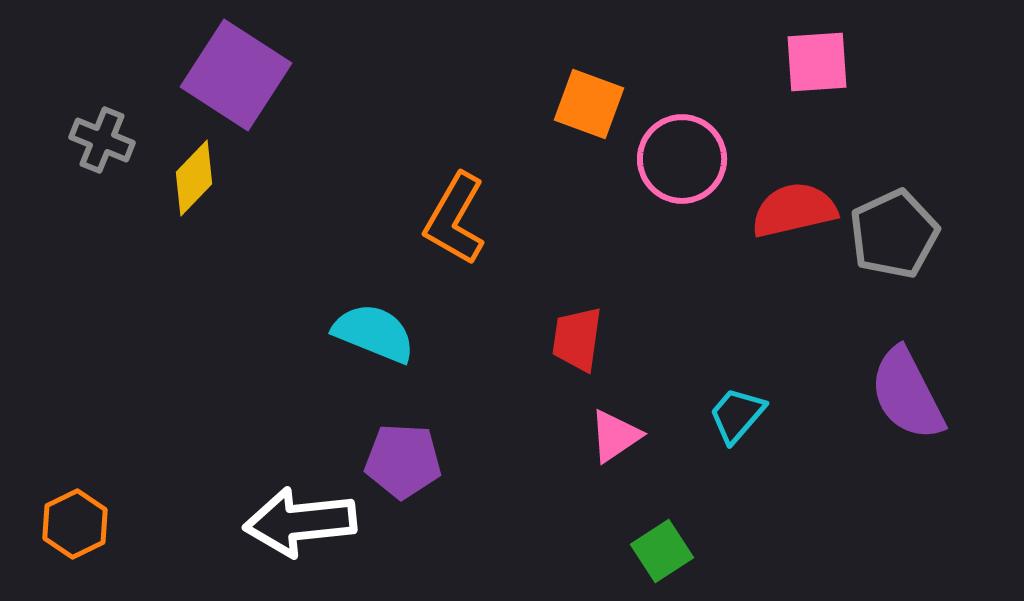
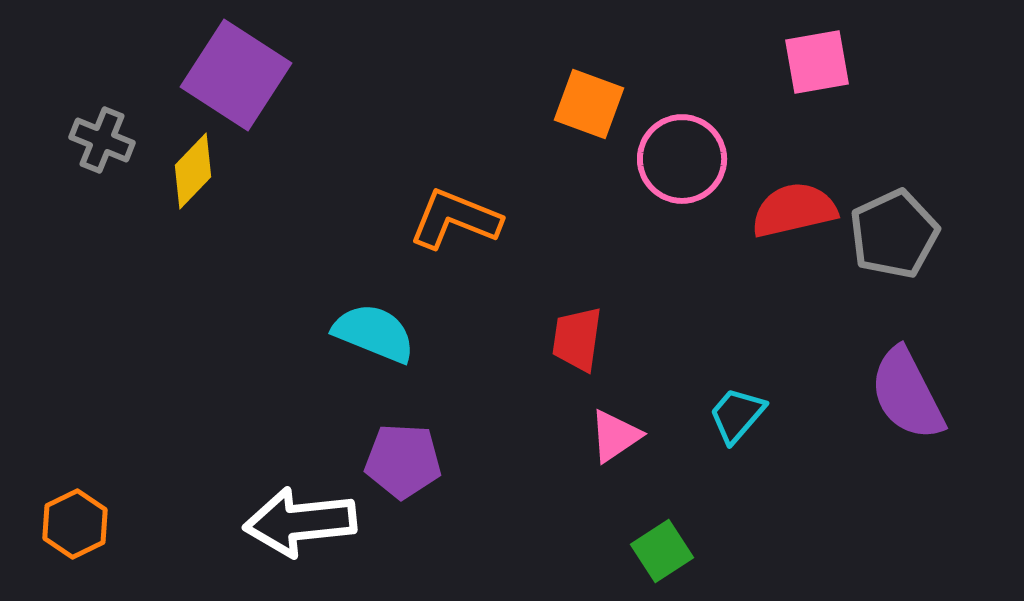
pink square: rotated 6 degrees counterclockwise
yellow diamond: moved 1 px left, 7 px up
orange L-shape: rotated 82 degrees clockwise
